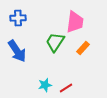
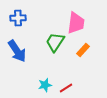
pink trapezoid: moved 1 px right, 1 px down
orange rectangle: moved 2 px down
